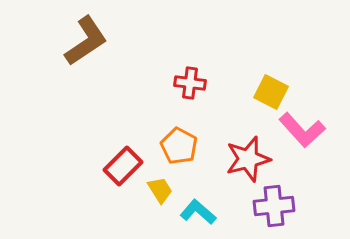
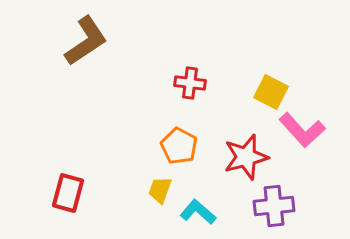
red star: moved 2 px left, 2 px up
red rectangle: moved 55 px left, 27 px down; rotated 30 degrees counterclockwise
yellow trapezoid: rotated 128 degrees counterclockwise
